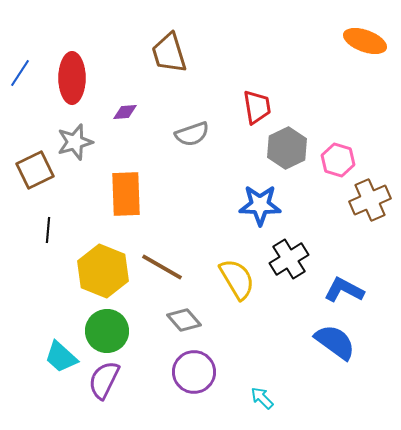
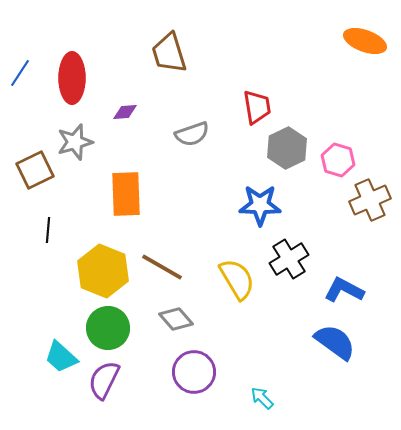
gray diamond: moved 8 px left, 1 px up
green circle: moved 1 px right, 3 px up
